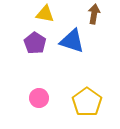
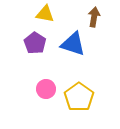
brown arrow: moved 3 px down
blue triangle: moved 1 px right, 3 px down
pink circle: moved 7 px right, 9 px up
yellow pentagon: moved 8 px left, 5 px up
